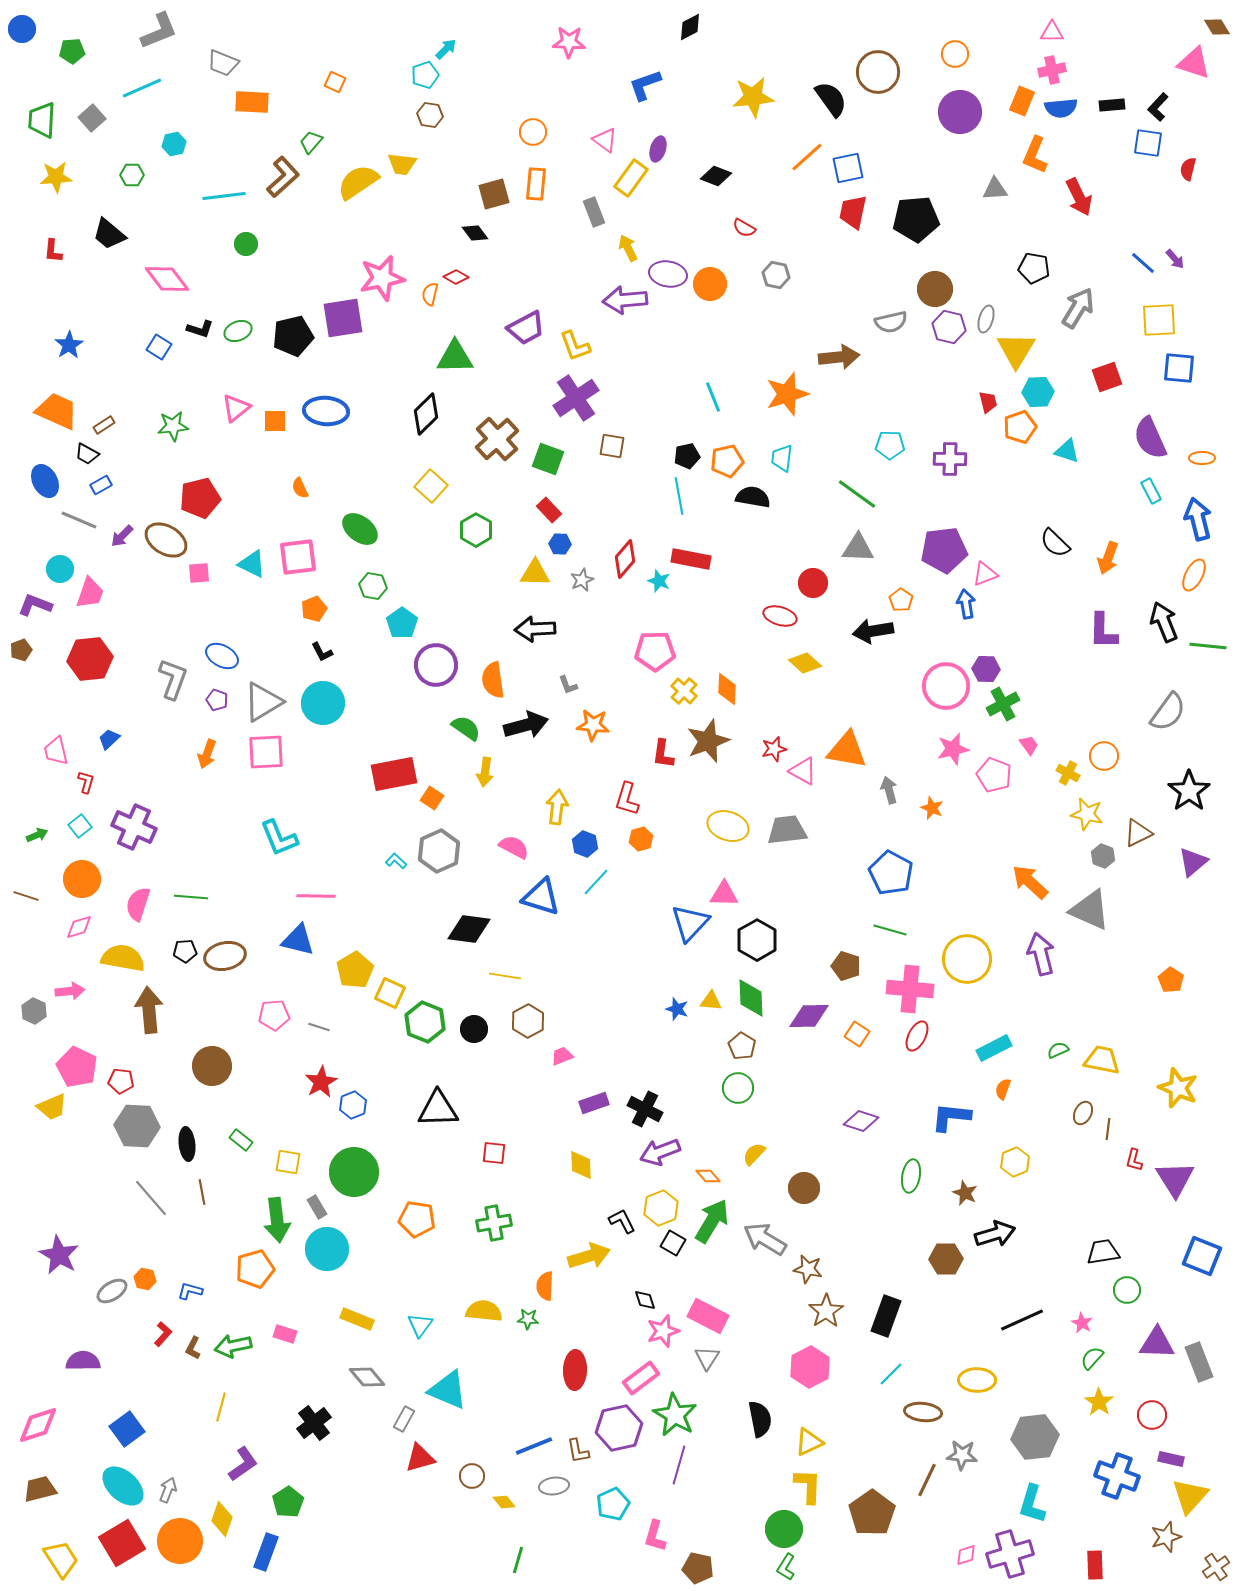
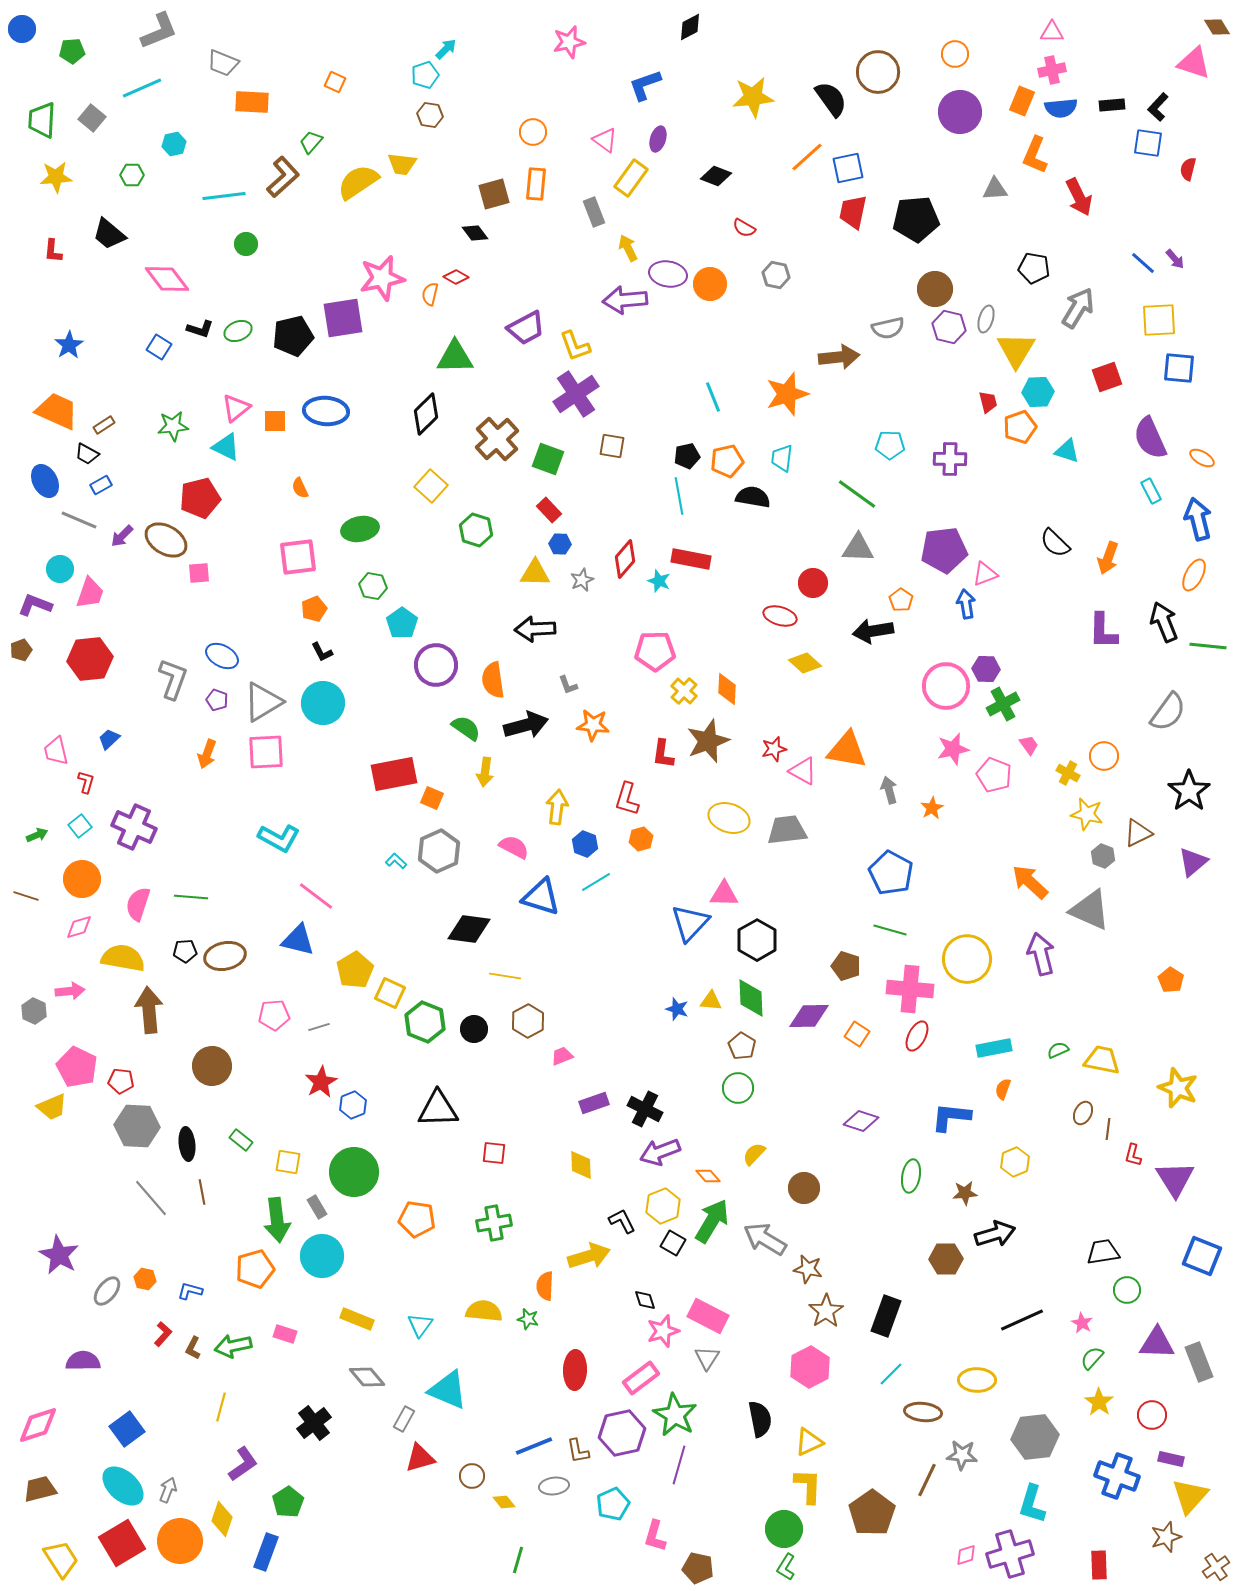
pink star at (569, 42): rotated 16 degrees counterclockwise
gray square at (92, 118): rotated 8 degrees counterclockwise
purple ellipse at (658, 149): moved 10 px up
gray semicircle at (891, 322): moved 3 px left, 6 px down
purple cross at (576, 398): moved 4 px up
orange ellipse at (1202, 458): rotated 30 degrees clockwise
green ellipse at (360, 529): rotated 48 degrees counterclockwise
green hexagon at (476, 530): rotated 12 degrees counterclockwise
cyan triangle at (252, 564): moved 26 px left, 117 px up
orange square at (432, 798): rotated 10 degrees counterclockwise
orange star at (932, 808): rotated 20 degrees clockwise
yellow ellipse at (728, 826): moved 1 px right, 8 px up
cyan L-shape at (279, 838): rotated 39 degrees counterclockwise
cyan line at (596, 882): rotated 16 degrees clockwise
pink line at (316, 896): rotated 36 degrees clockwise
gray line at (319, 1027): rotated 35 degrees counterclockwise
cyan rectangle at (994, 1048): rotated 16 degrees clockwise
red L-shape at (1134, 1160): moved 1 px left, 5 px up
brown star at (965, 1193): rotated 30 degrees counterclockwise
yellow hexagon at (661, 1208): moved 2 px right, 2 px up
cyan circle at (327, 1249): moved 5 px left, 7 px down
gray ellipse at (112, 1291): moved 5 px left; rotated 20 degrees counterclockwise
green star at (528, 1319): rotated 10 degrees clockwise
purple hexagon at (619, 1428): moved 3 px right, 5 px down
red rectangle at (1095, 1565): moved 4 px right
